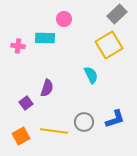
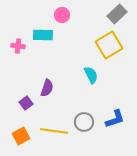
pink circle: moved 2 px left, 4 px up
cyan rectangle: moved 2 px left, 3 px up
